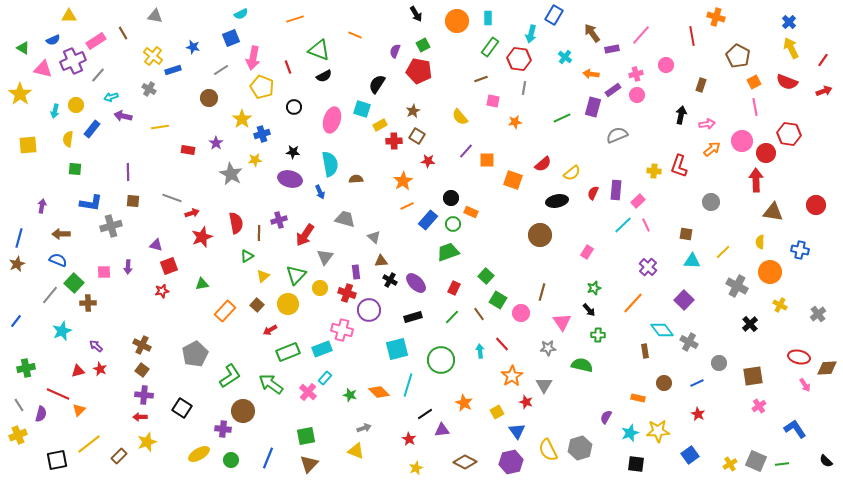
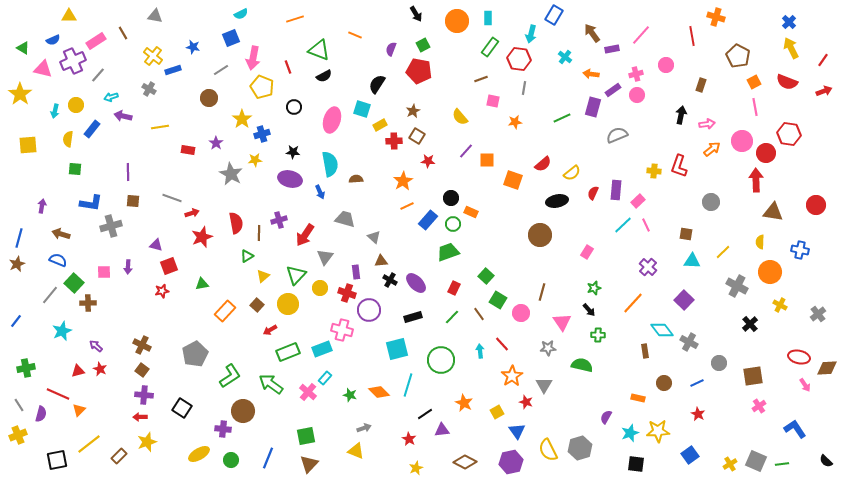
purple semicircle at (395, 51): moved 4 px left, 2 px up
brown arrow at (61, 234): rotated 18 degrees clockwise
